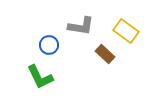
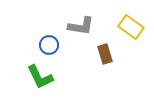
yellow rectangle: moved 5 px right, 4 px up
brown rectangle: rotated 30 degrees clockwise
